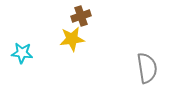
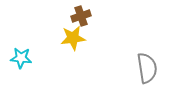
yellow star: moved 1 px right, 1 px up
cyan star: moved 1 px left, 5 px down
